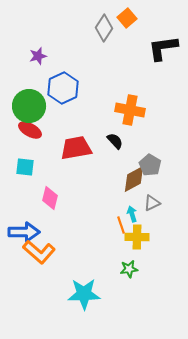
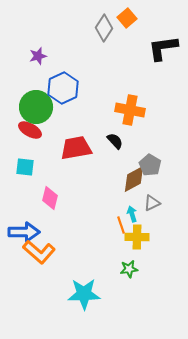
green circle: moved 7 px right, 1 px down
